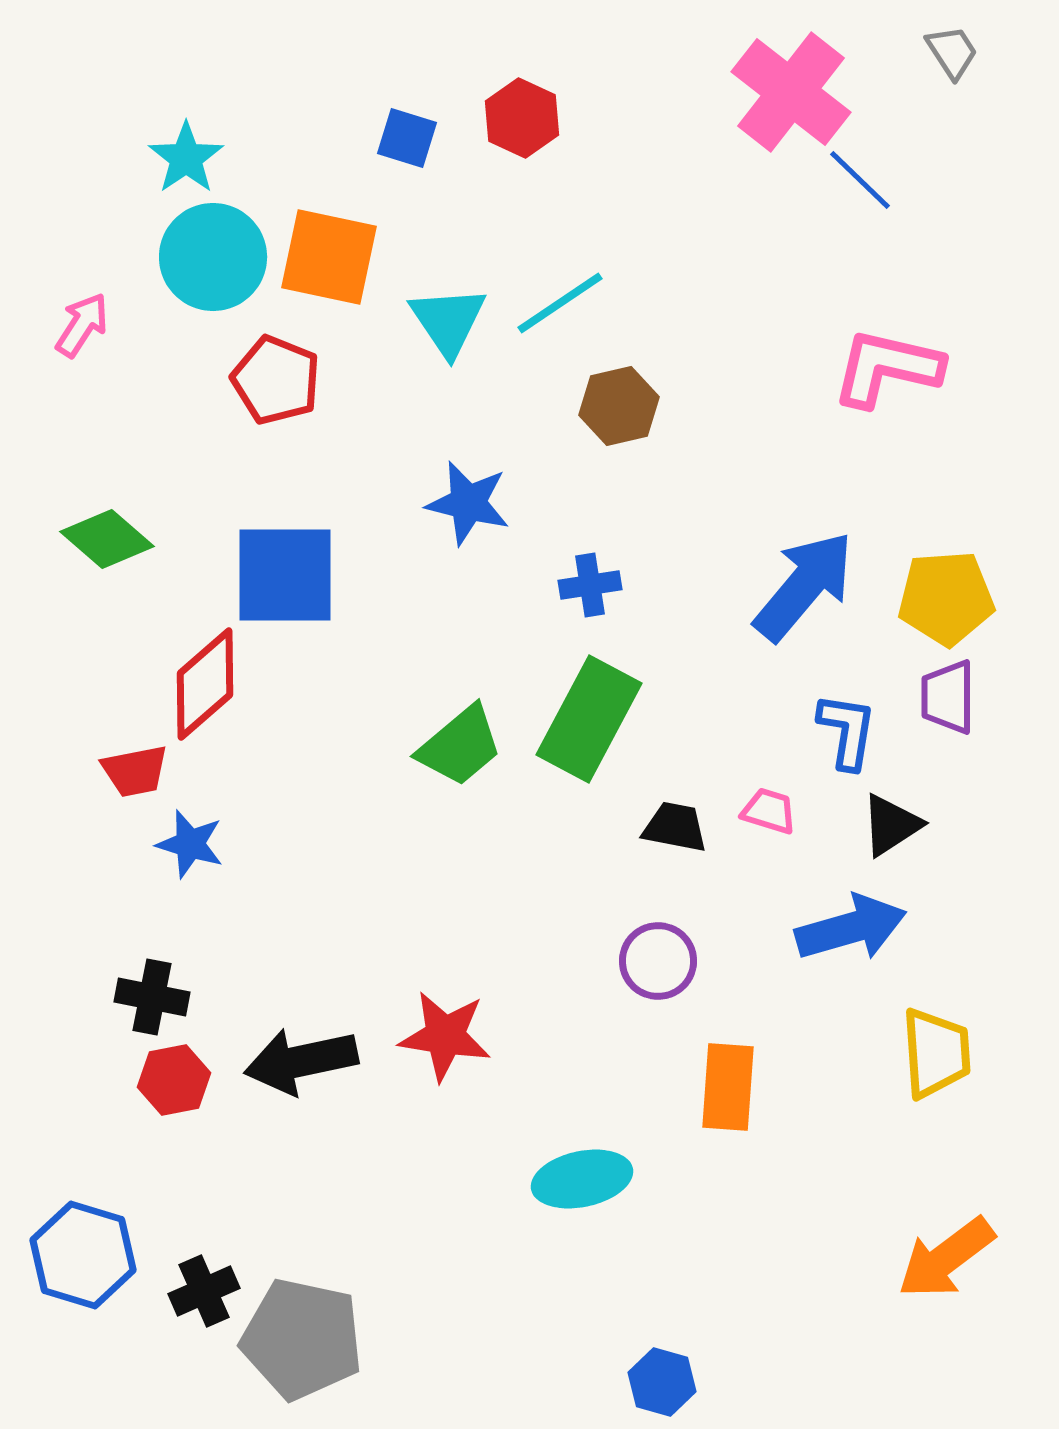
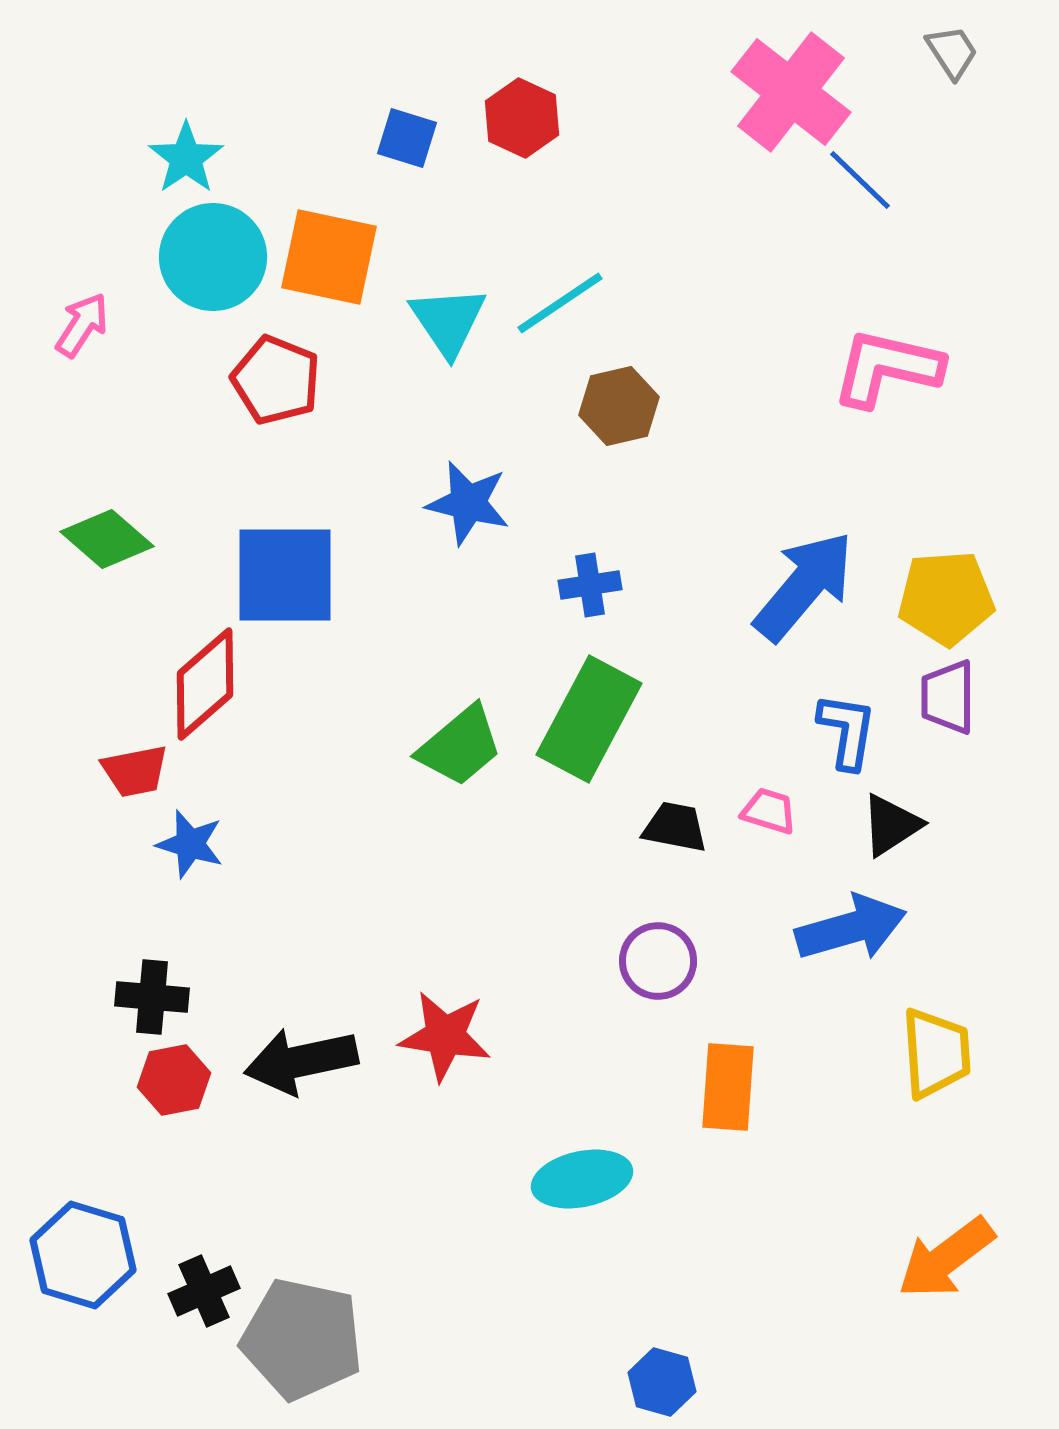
black cross at (152, 997): rotated 6 degrees counterclockwise
